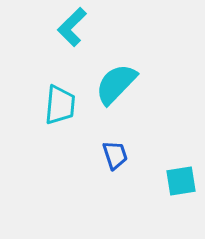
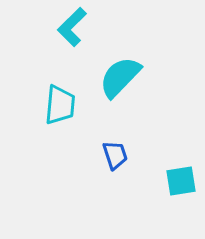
cyan semicircle: moved 4 px right, 7 px up
